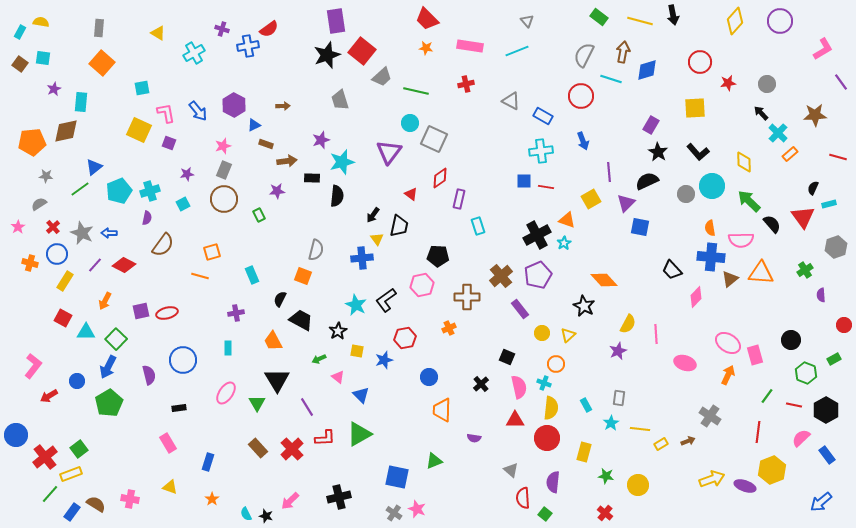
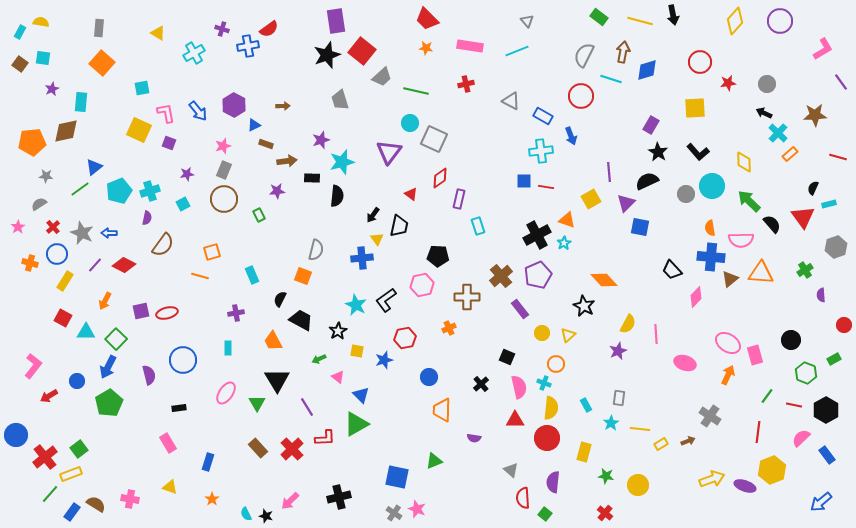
purple star at (54, 89): moved 2 px left
black arrow at (761, 113): moved 3 px right; rotated 21 degrees counterclockwise
blue arrow at (583, 141): moved 12 px left, 5 px up
green triangle at (359, 434): moved 3 px left, 10 px up
